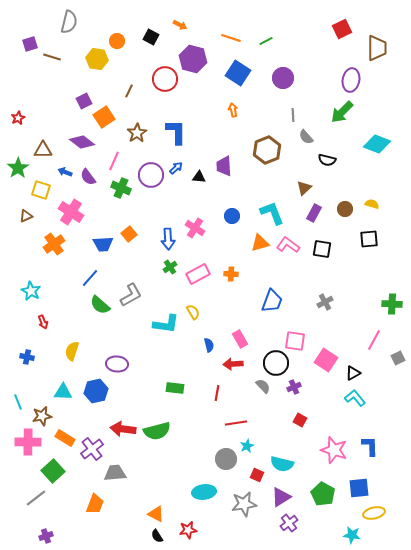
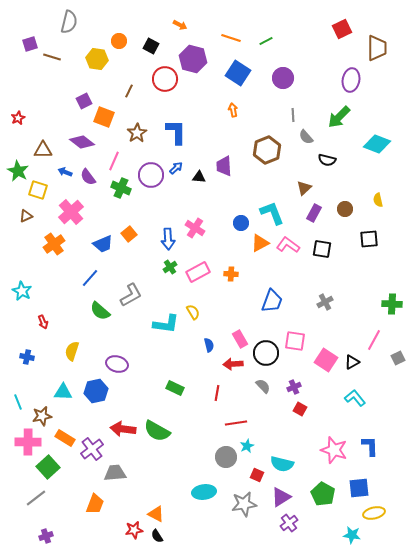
black square at (151, 37): moved 9 px down
orange circle at (117, 41): moved 2 px right
green arrow at (342, 112): moved 3 px left, 5 px down
orange square at (104, 117): rotated 35 degrees counterclockwise
green star at (18, 168): moved 3 px down; rotated 10 degrees counterclockwise
yellow square at (41, 190): moved 3 px left
yellow semicircle at (372, 204): moved 6 px right, 4 px up; rotated 120 degrees counterclockwise
pink cross at (71, 212): rotated 15 degrees clockwise
blue circle at (232, 216): moved 9 px right, 7 px down
orange triangle at (260, 243): rotated 12 degrees counterclockwise
blue trapezoid at (103, 244): rotated 20 degrees counterclockwise
pink rectangle at (198, 274): moved 2 px up
cyan star at (31, 291): moved 9 px left
green semicircle at (100, 305): moved 6 px down
black circle at (276, 363): moved 10 px left, 10 px up
purple ellipse at (117, 364): rotated 10 degrees clockwise
black triangle at (353, 373): moved 1 px left, 11 px up
green rectangle at (175, 388): rotated 18 degrees clockwise
red square at (300, 420): moved 11 px up
green semicircle at (157, 431): rotated 44 degrees clockwise
gray circle at (226, 459): moved 2 px up
green square at (53, 471): moved 5 px left, 4 px up
red star at (188, 530): moved 54 px left
